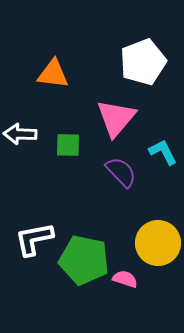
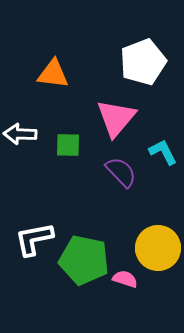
yellow circle: moved 5 px down
